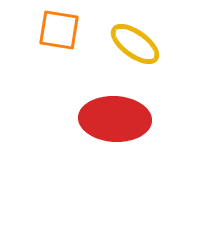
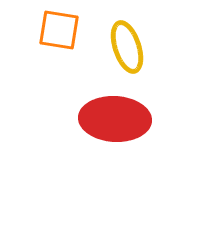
yellow ellipse: moved 8 px left, 3 px down; rotated 36 degrees clockwise
